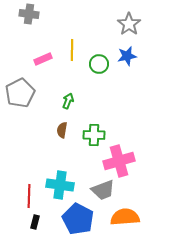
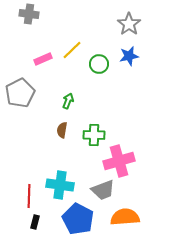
yellow line: rotated 45 degrees clockwise
blue star: moved 2 px right
